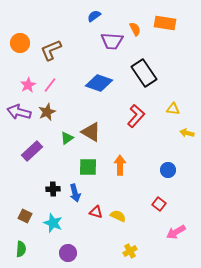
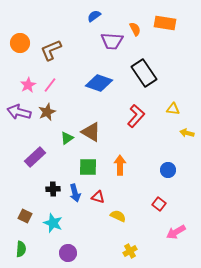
purple rectangle: moved 3 px right, 6 px down
red triangle: moved 2 px right, 15 px up
